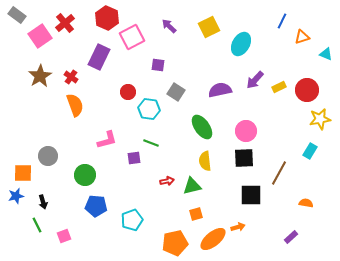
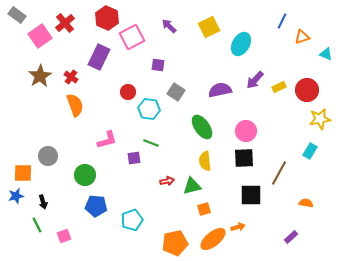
orange square at (196, 214): moved 8 px right, 5 px up
